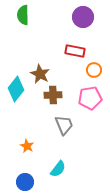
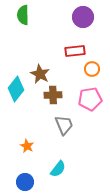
red rectangle: rotated 18 degrees counterclockwise
orange circle: moved 2 px left, 1 px up
pink pentagon: moved 1 px down
